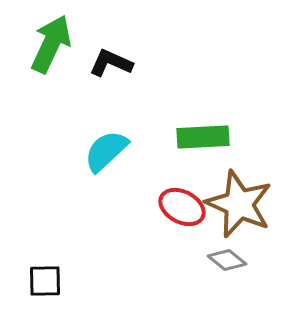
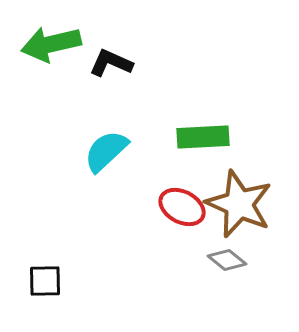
green arrow: rotated 128 degrees counterclockwise
